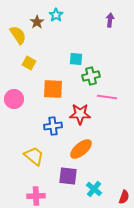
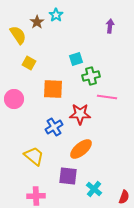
purple arrow: moved 6 px down
cyan square: rotated 24 degrees counterclockwise
blue cross: moved 1 px right, 1 px down; rotated 24 degrees counterclockwise
